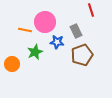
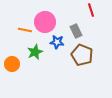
brown pentagon: rotated 30 degrees counterclockwise
